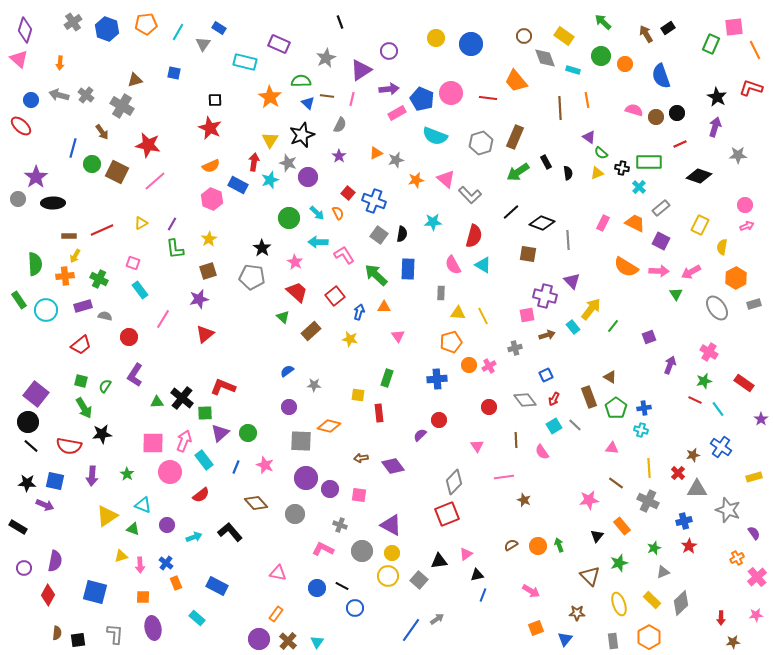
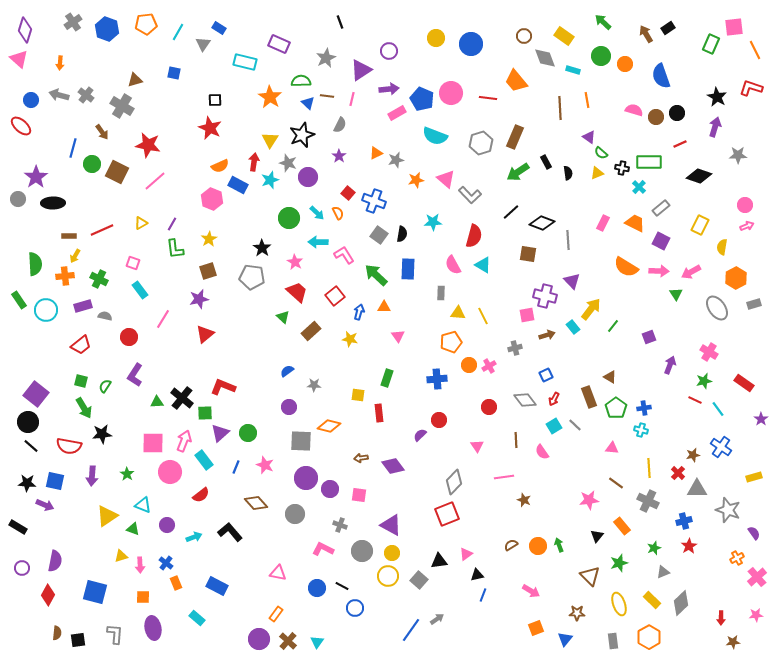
orange semicircle at (211, 166): moved 9 px right
purple circle at (24, 568): moved 2 px left
